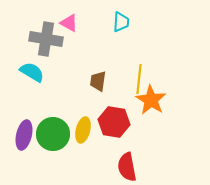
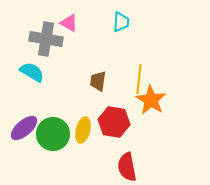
purple ellipse: moved 7 px up; rotated 36 degrees clockwise
